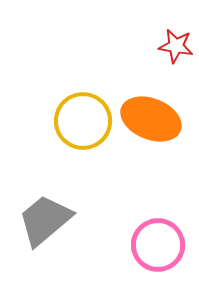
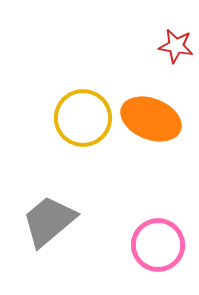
yellow circle: moved 3 px up
gray trapezoid: moved 4 px right, 1 px down
